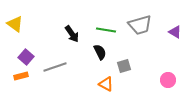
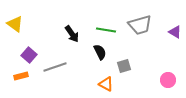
purple square: moved 3 px right, 2 px up
